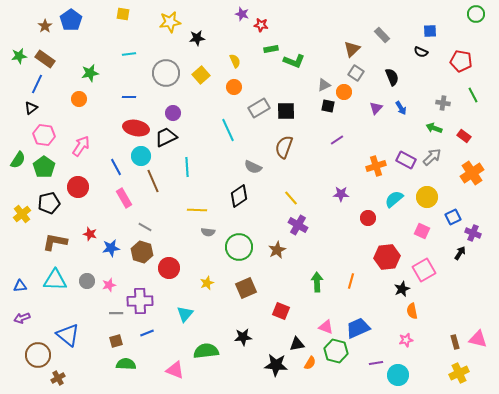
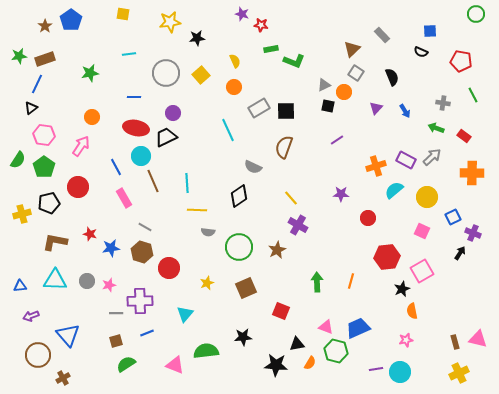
brown rectangle at (45, 59): rotated 54 degrees counterclockwise
blue line at (129, 97): moved 5 px right
orange circle at (79, 99): moved 13 px right, 18 px down
blue arrow at (401, 108): moved 4 px right, 3 px down
green arrow at (434, 128): moved 2 px right
cyan line at (187, 167): moved 16 px down
orange cross at (472, 173): rotated 35 degrees clockwise
cyan semicircle at (394, 199): moved 9 px up
yellow cross at (22, 214): rotated 24 degrees clockwise
pink square at (424, 270): moved 2 px left, 1 px down
purple arrow at (22, 318): moved 9 px right, 2 px up
blue triangle at (68, 335): rotated 10 degrees clockwise
purple line at (376, 363): moved 6 px down
green semicircle at (126, 364): rotated 36 degrees counterclockwise
pink triangle at (175, 370): moved 5 px up
cyan circle at (398, 375): moved 2 px right, 3 px up
brown cross at (58, 378): moved 5 px right
